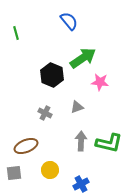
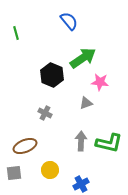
gray triangle: moved 9 px right, 4 px up
brown ellipse: moved 1 px left
